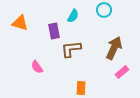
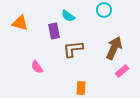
cyan semicircle: moved 5 px left; rotated 96 degrees clockwise
brown L-shape: moved 2 px right
pink rectangle: moved 1 px up
